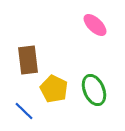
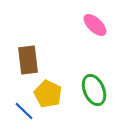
yellow pentagon: moved 6 px left, 5 px down
